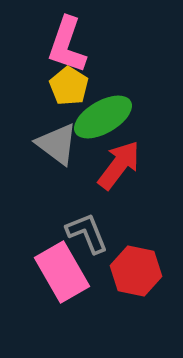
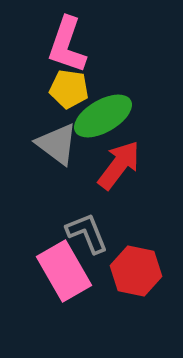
yellow pentagon: moved 3 px down; rotated 24 degrees counterclockwise
green ellipse: moved 1 px up
pink rectangle: moved 2 px right, 1 px up
